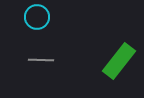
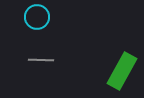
green rectangle: moved 3 px right, 10 px down; rotated 9 degrees counterclockwise
